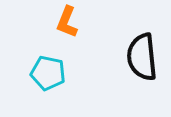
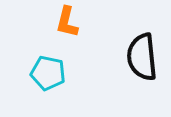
orange L-shape: rotated 8 degrees counterclockwise
